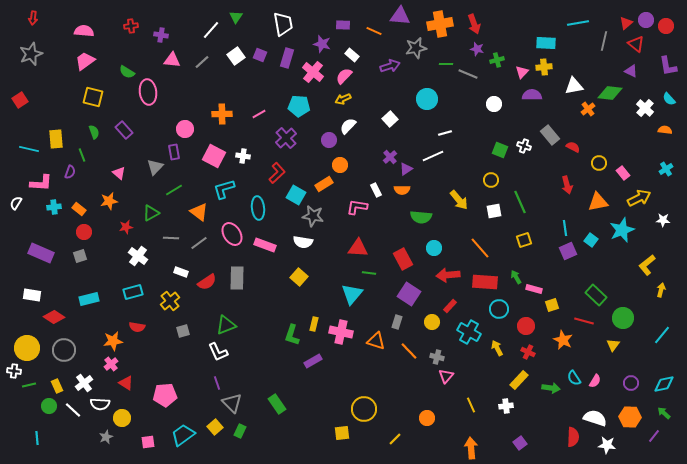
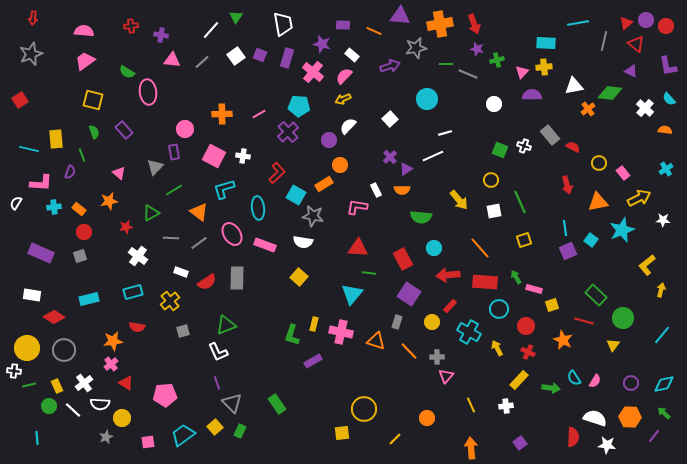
yellow square at (93, 97): moved 3 px down
purple cross at (286, 138): moved 2 px right, 6 px up
gray cross at (437, 357): rotated 16 degrees counterclockwise
